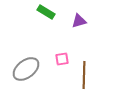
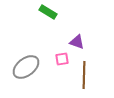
green rectangle: moved 2 px right
purple triangle: moved 2 px left, 21 px down; rotated 35 degrees clockwise
gray ellipse: moved 2 px up
